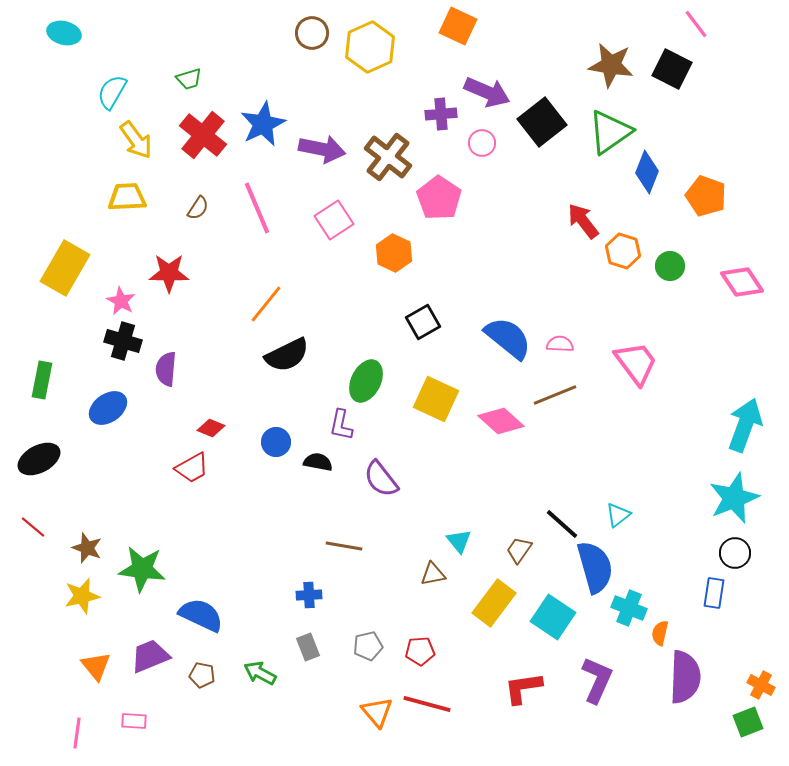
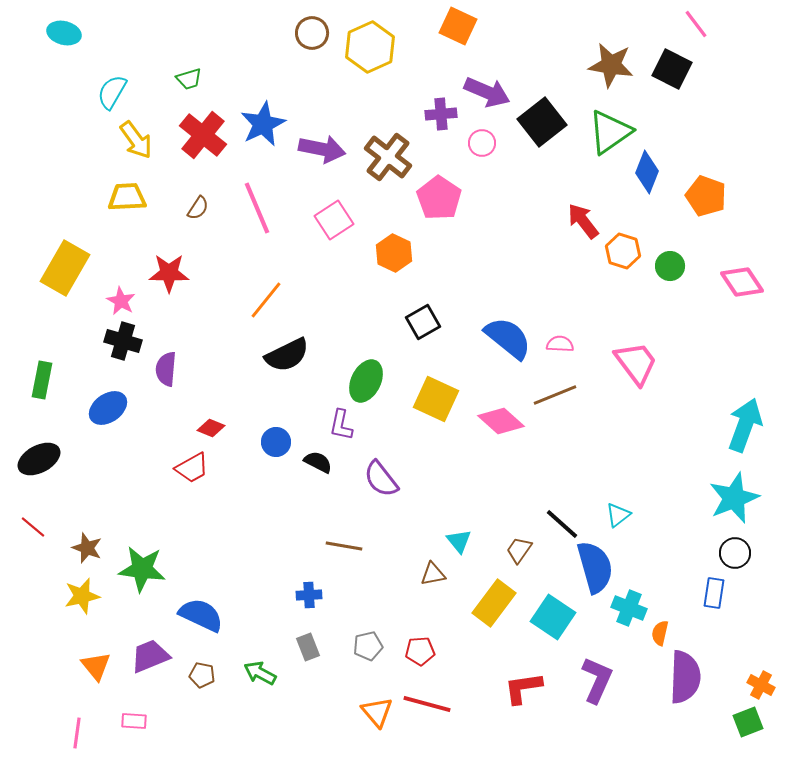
orange line at (266, 304): moved 4 px up
black semicircle at (318, 462): rotated 16 degrees clockwise
